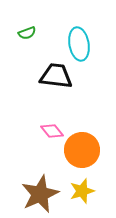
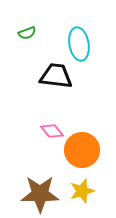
brown star: rotated 24 degrees clockwise
